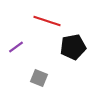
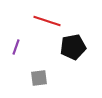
purple line: rotated 35 degrees counterclockwise
gray square: rotated 30 degrees counterclockwise
